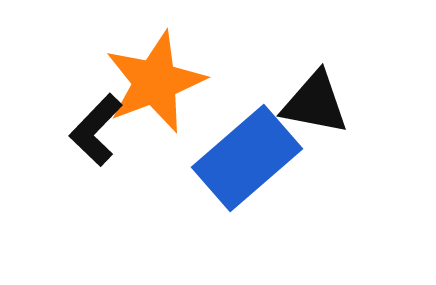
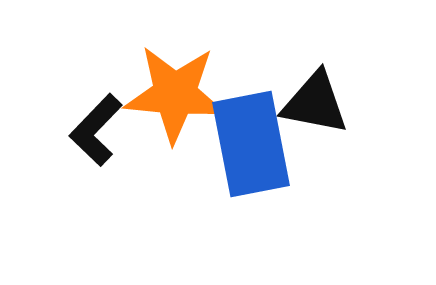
orange star: moved 20 px right, 12 px down; rotated 26 degrees clockwise
blue rectangle: moved 4 px right, 14 px up; rotated 60 degrees counterclockwise
